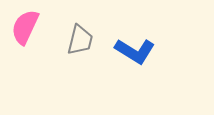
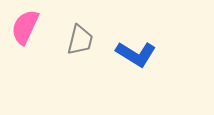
blue L-shape: moved 1 px right, 3 px down
